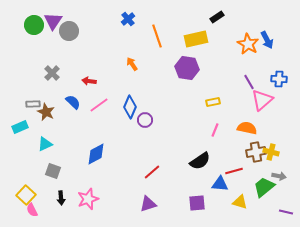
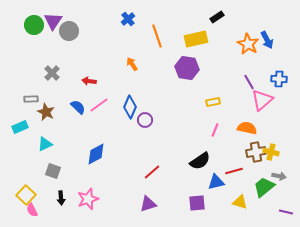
blue semicircle at (73, 102): moved 5 px right, 5 px down
gray rectangle at (33, 104): moved 2 px left, 5 px up
blue triangle at (220, 184): moved 4 px left, 2 px up; rotated 18 degrees counterclockwise
